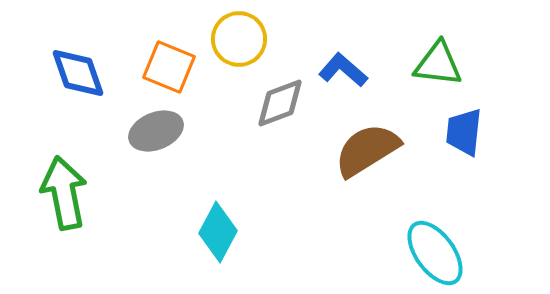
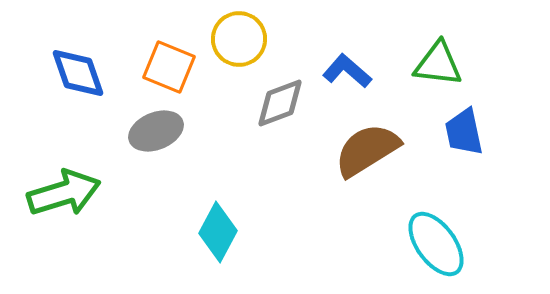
blue L-shape: moved 4 px right, 1 px down
blue trapezoid: rotated 18 degrees counterclockwise
green arrow: rotated 84 degrees clockwise
cyan ellipse: moved 1 px right, 9 px up
